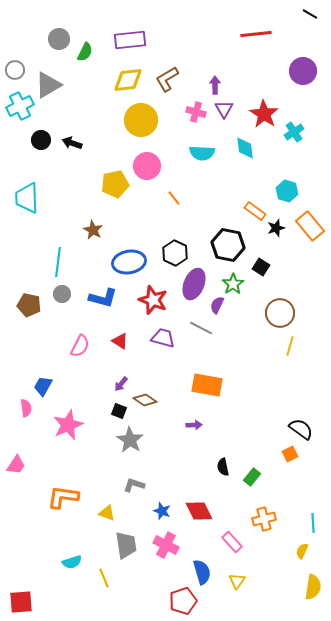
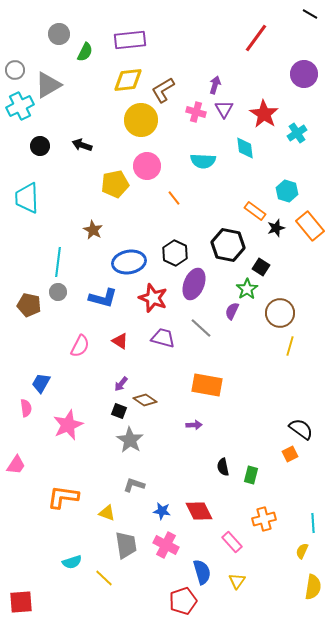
red line at (256, 34): moved 4 px down; rotated 48 degrees counterclockwise
gray circle at (59, 39): moved 5 px up
purple circle at (303, 71): moved 1 px right, 3 px down
brown L-shape at (167, 79): moved 4 px left, 11 px down
purple arrow at (215, 85): rotated 18 degrees clockwise
cyan cross at (294, 132): moved 3 px right, 1 px down
black circle at (41, 140): moved 1 px left, 6 px down
black arrow at (72, 143): moved 10 px right, 2 px down
cyan semicircle at (202, 153): moved 1 px right, 8 px down
green star at (233, 284): moved 14 px right, 5 px down
gray circle at (62, 294): moved 4 px left, 2 px up
red star at (153, 300): moved 2 px up
purple semicircle at (217, 305): moved 15 px right, 6 px down
gray line at (201, 328): rotated 15 degrees clockwise
blue trapezoid at (43, 386): moved 2 px left, 3 px up
green rectangle at (252, 477): moved 1 px left, 2 px up; rotated 24 degrees counterclockwise
blue star at (162, 511): rotated 12 degrees counterclockwise
yellow line at (104, 578): rotated 24 degrees counterclockwise
